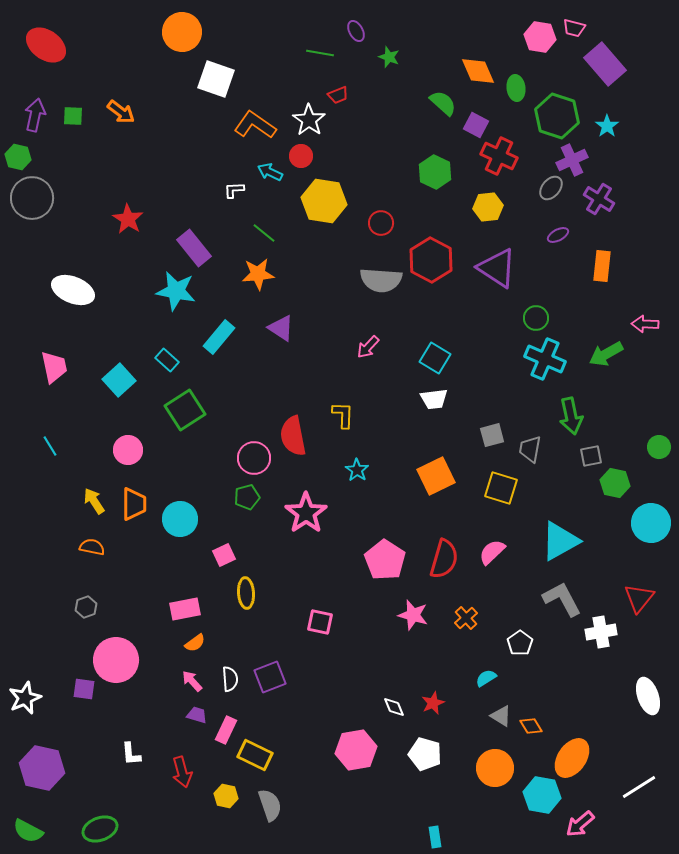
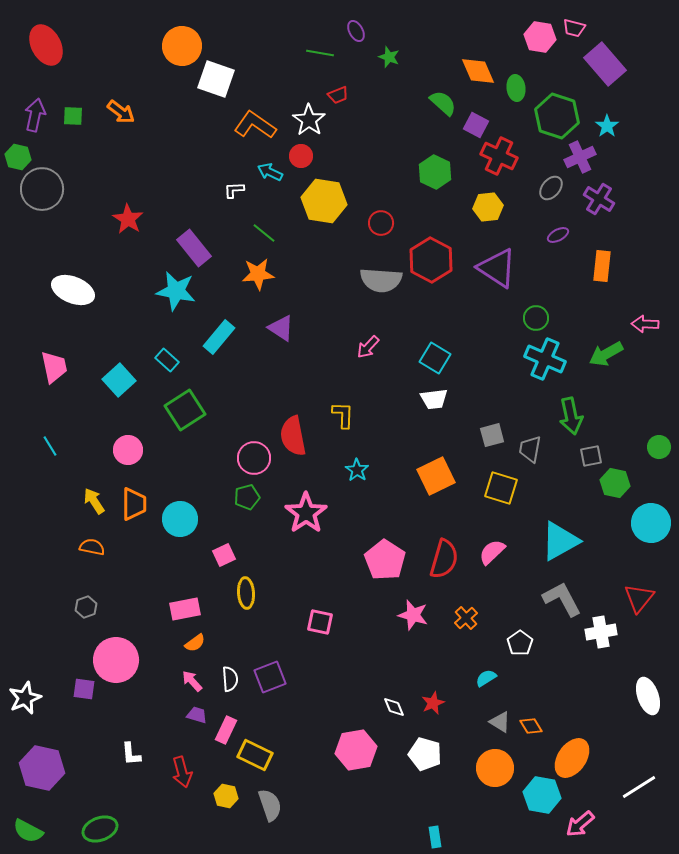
orange circle at (182, 32): moved 14 px down
red ellipse at (46, 45): rotated 27 degrees clockwise
purple cross at (572, 160): moved 8 px right, 3 px up
gray circle at (32, 198): moved 10 px right, 9 px up
gray triangle at (501, 716): moved 1 px left, 6 px down
